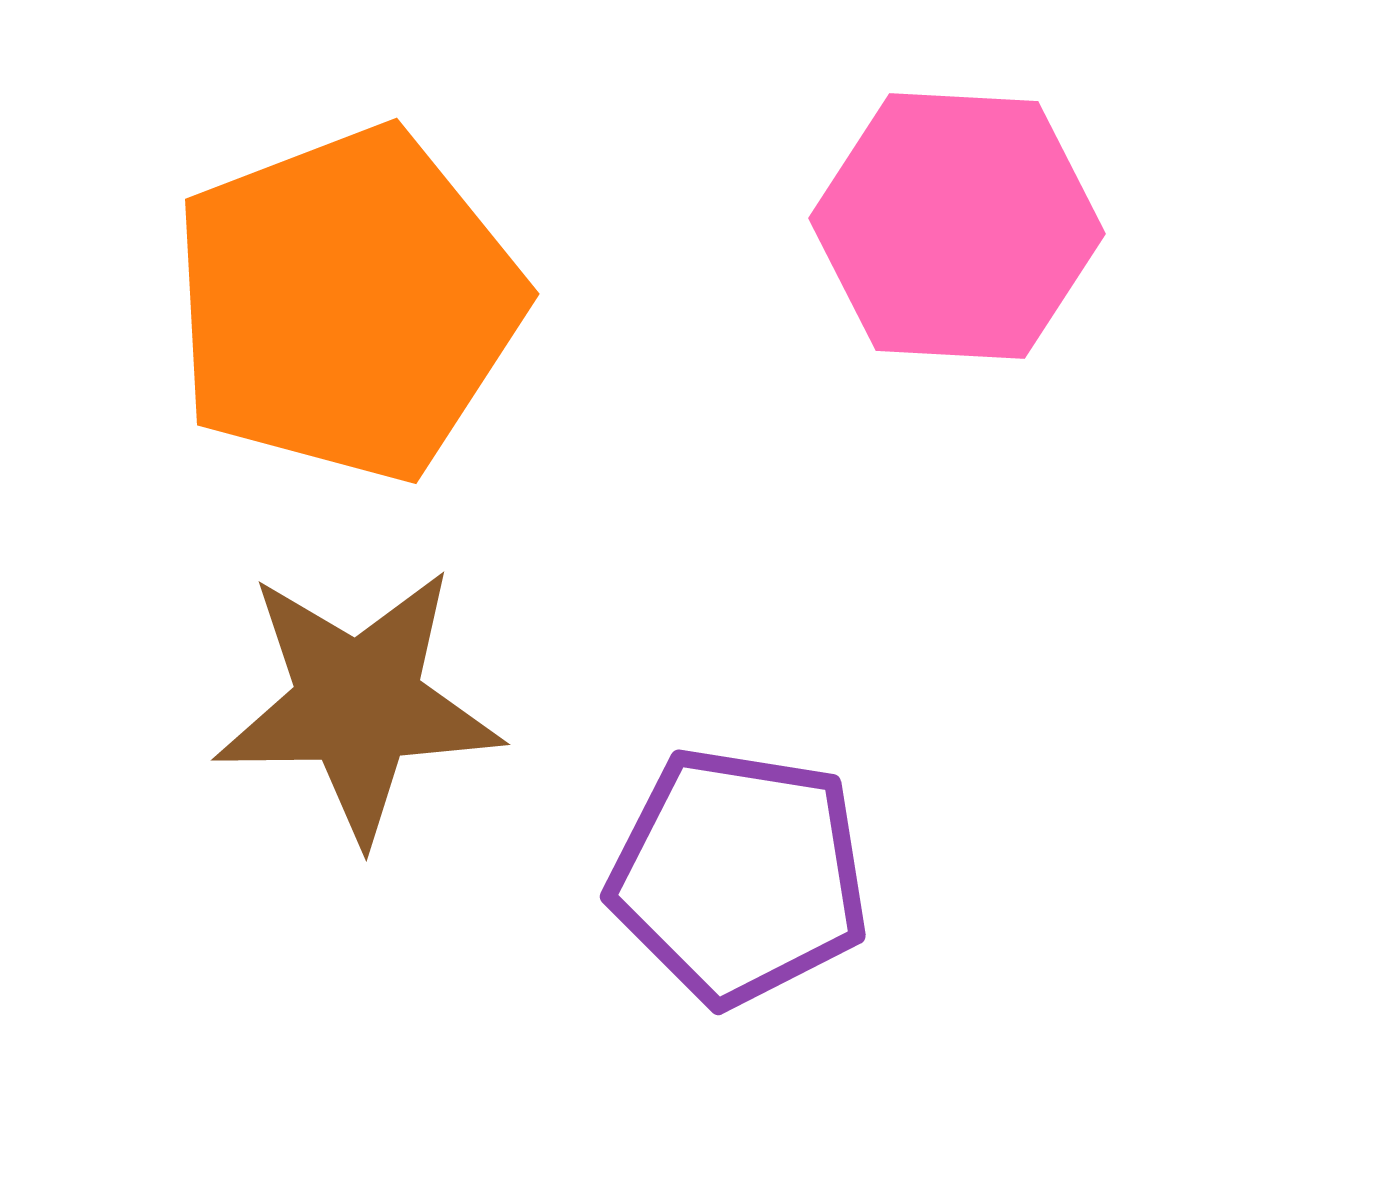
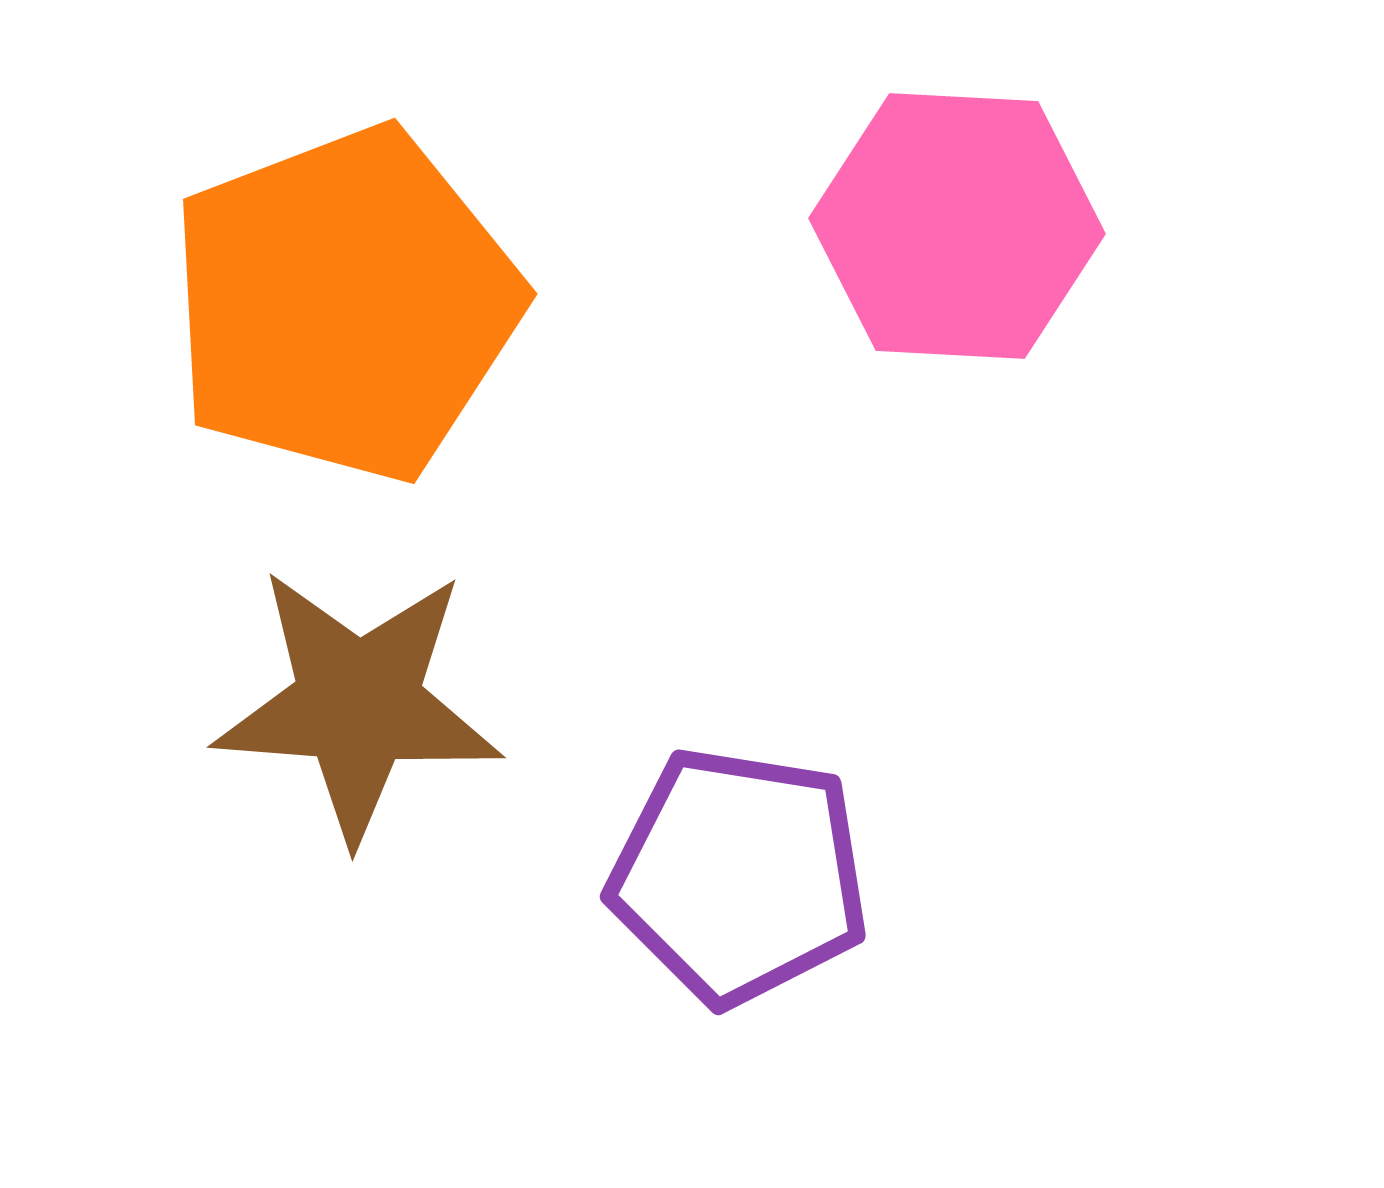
orange pentagon: moved 2 px left
brown star: rotated 5 degrees clockwise
